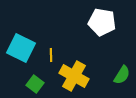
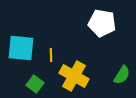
white pentagon: moved 1 px down
cyan square: rotated 20 degrees counterclockwise
